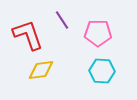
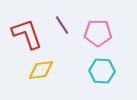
purple line: moved 5 px down
red L-shape: moved 1 px left, 1 px up
